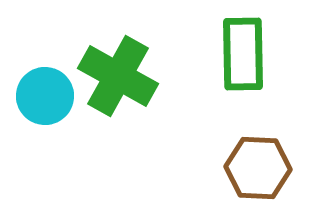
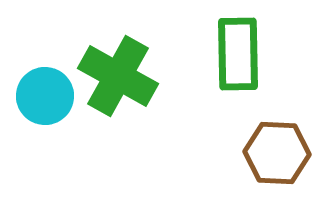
green rectangle: moved 5 px left
brown hexagon: moved 19 px right, 15 px up
